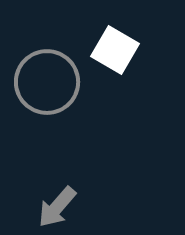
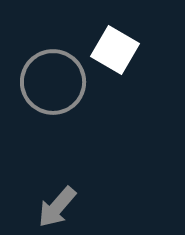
gray circle: moved 6 px right
